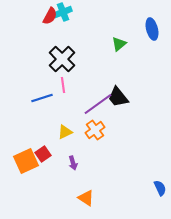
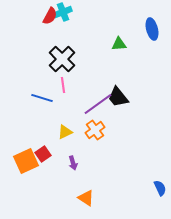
green triangle: rotated 35 degrees clockwise
blue line: rotated 35 degrees clockwise
